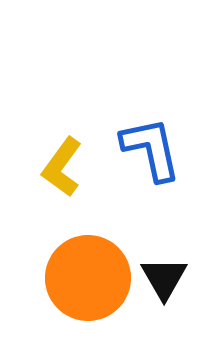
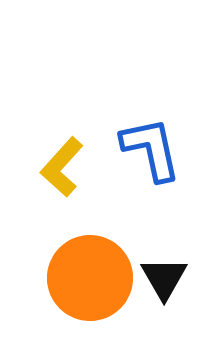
yellow L-shape: rotated 6 degrees clockwise
orange circle: moved 2 px right
